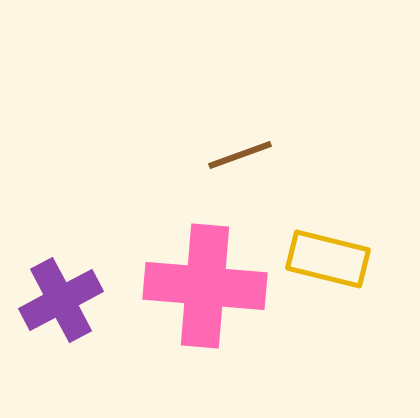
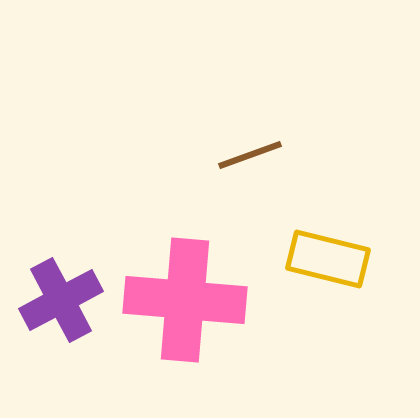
brown line: moved 10 px right
pink cross: moved 20 px left, 14 px down
